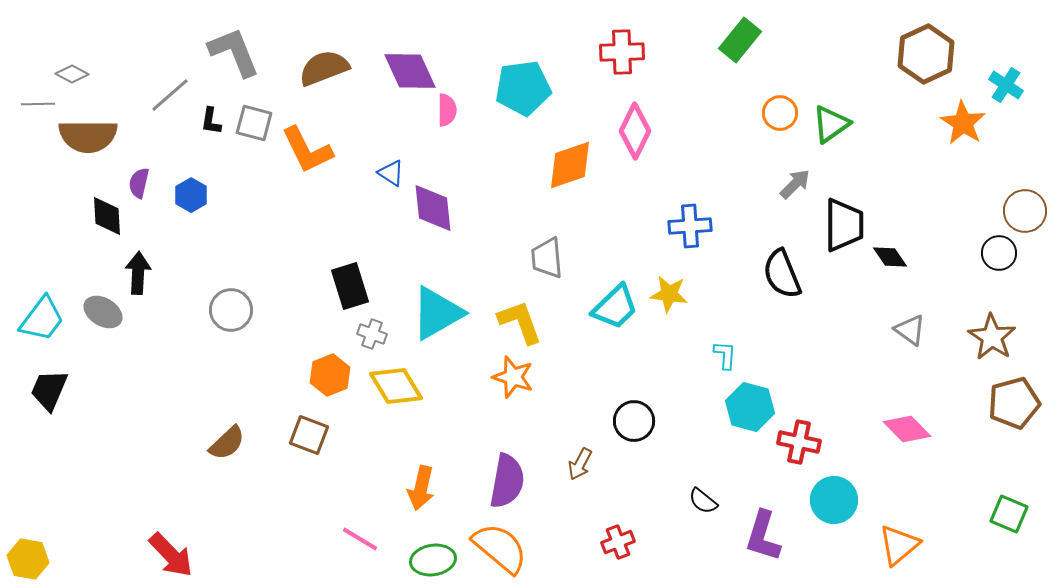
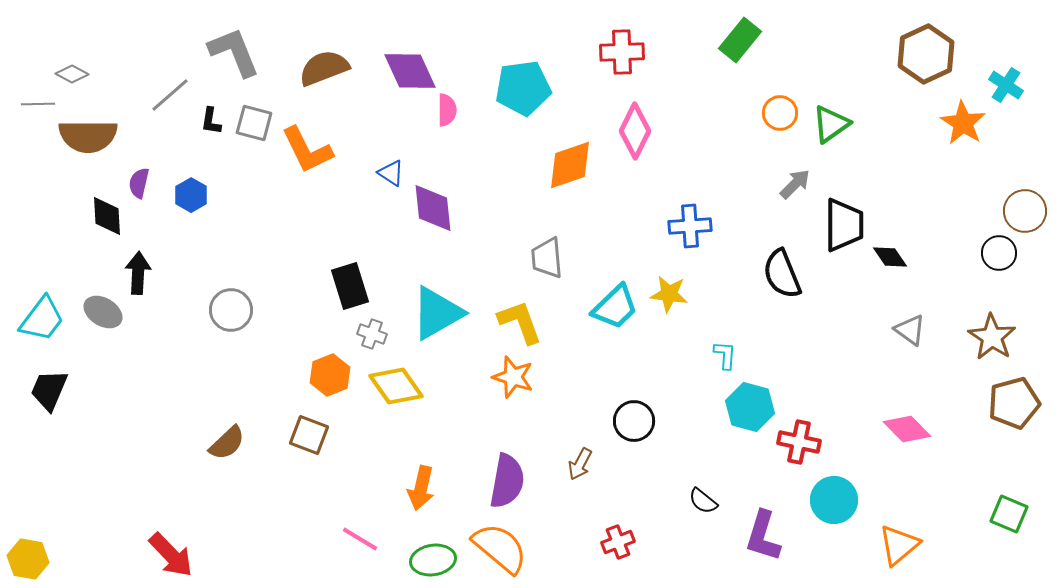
yellow diamond at (396, 386): rotated 4 degrees counterclockwise
